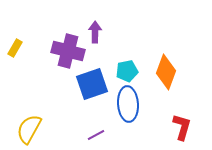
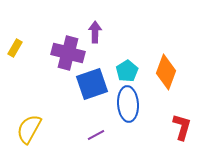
purple cross: moved 2 px down
cyan pentagon: rotated 20 degrees counterclockwise
